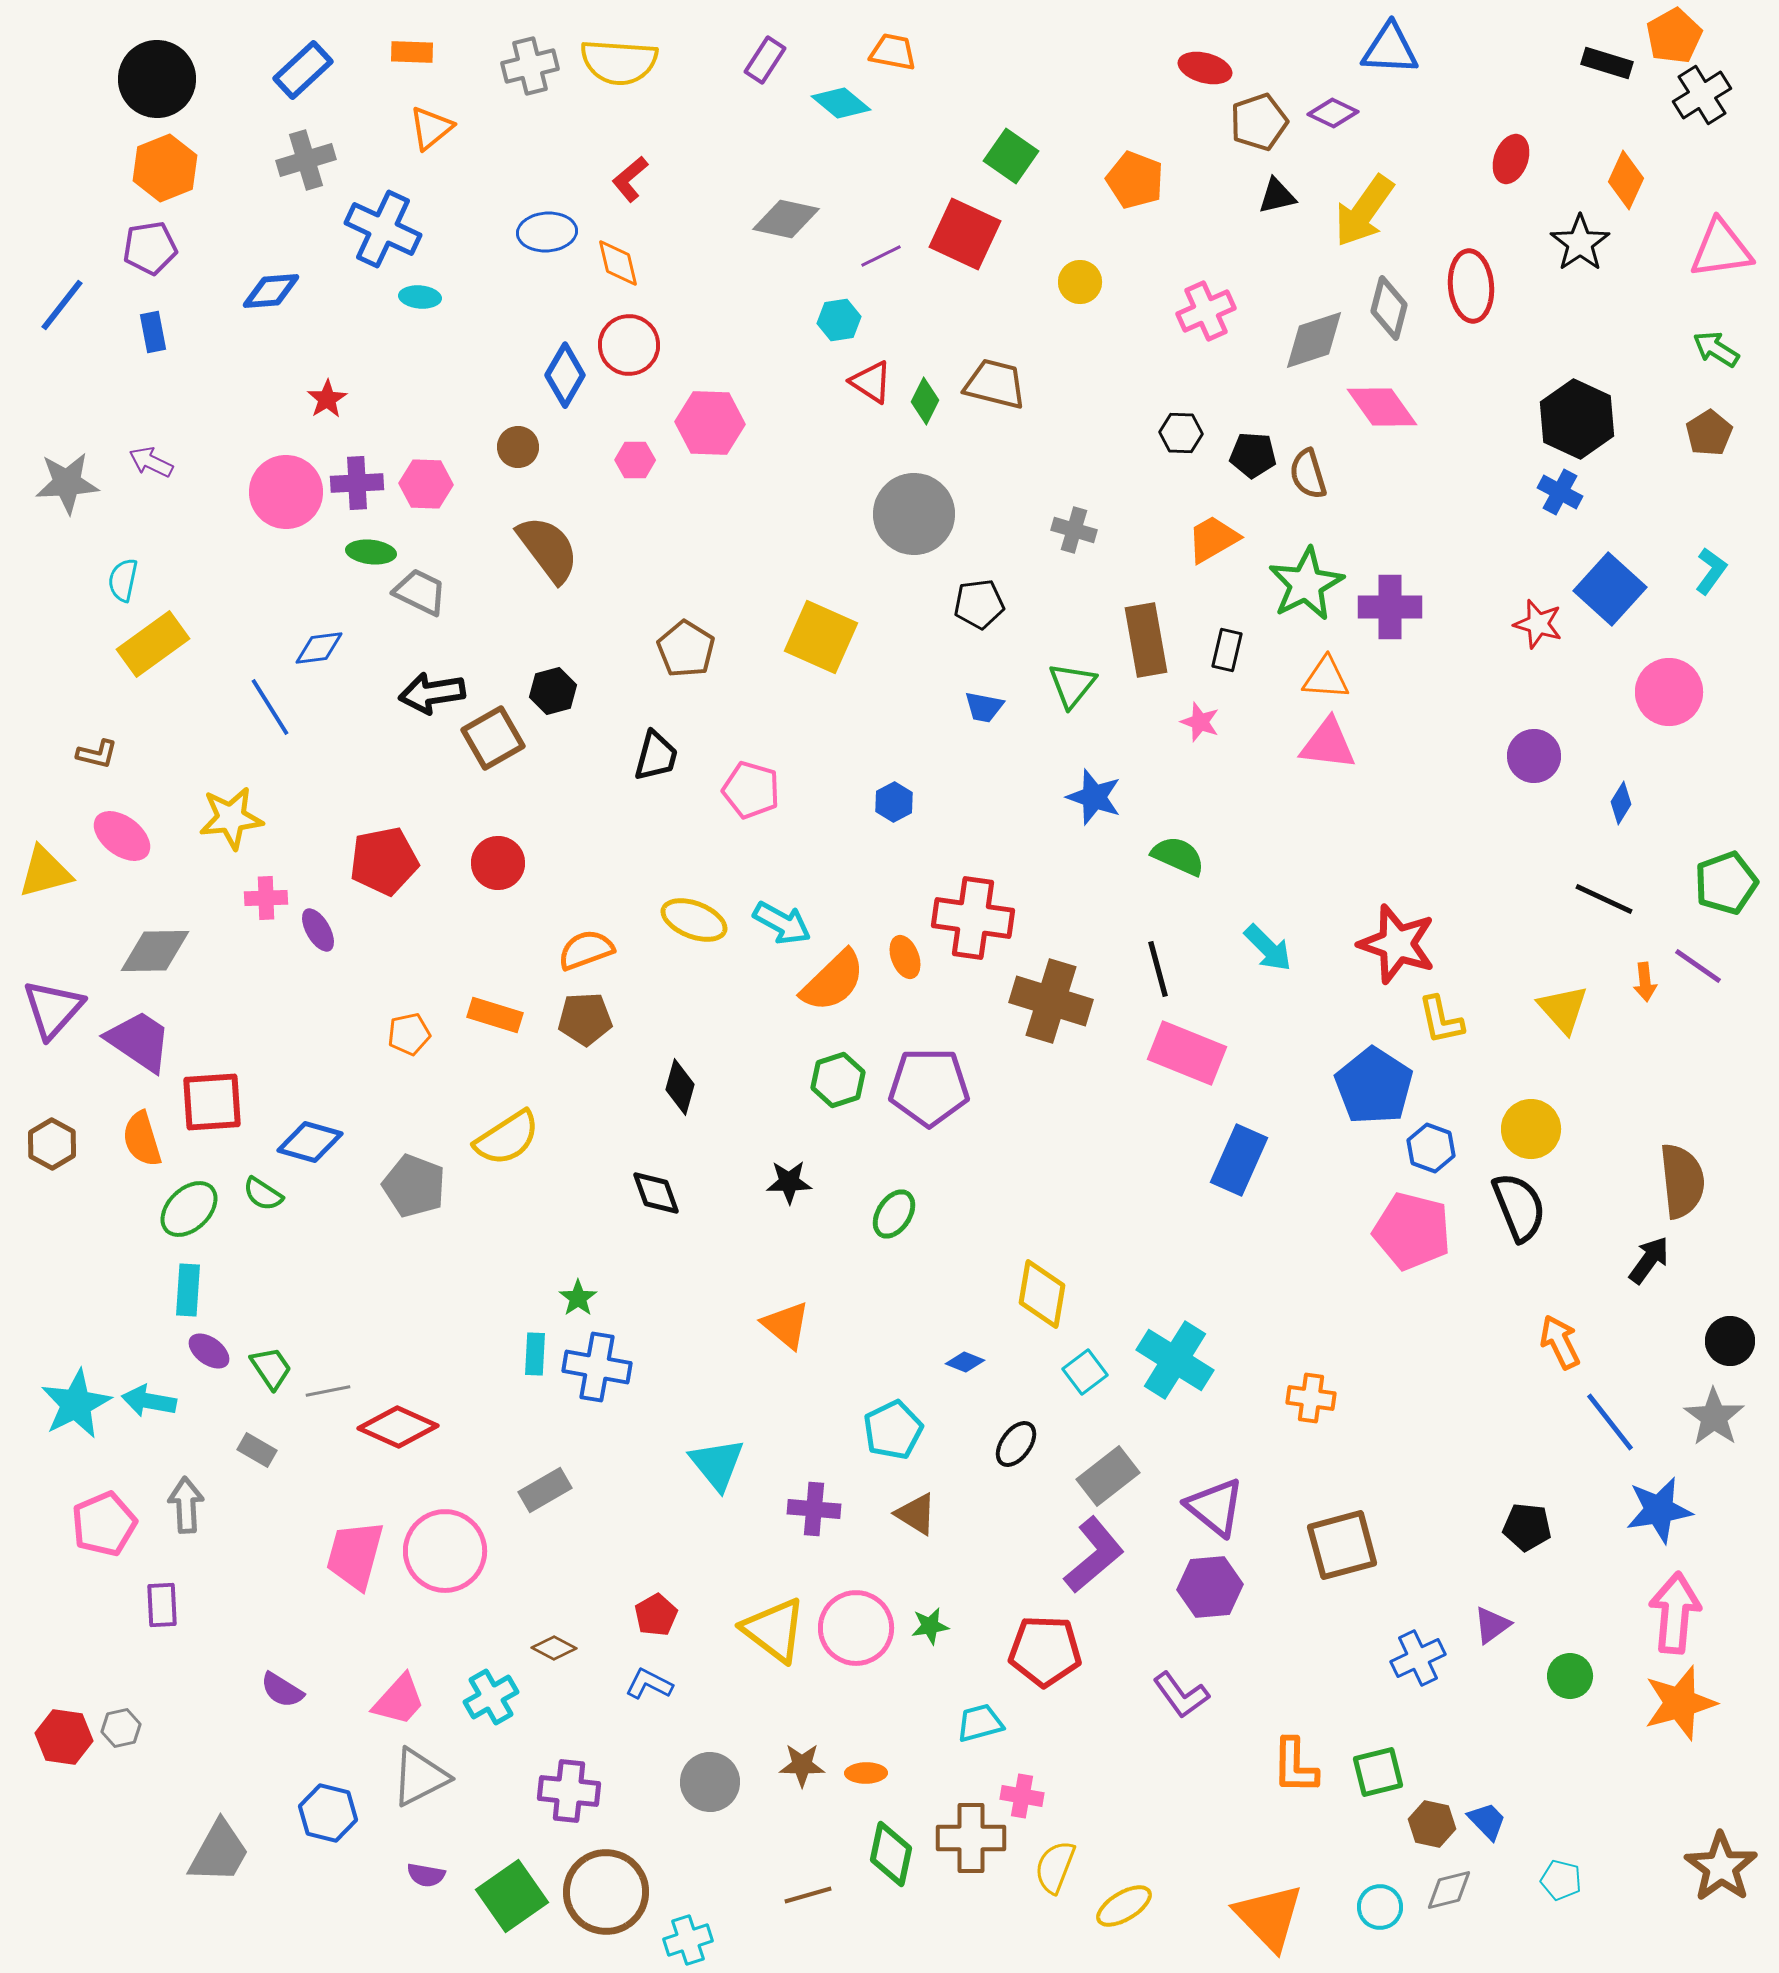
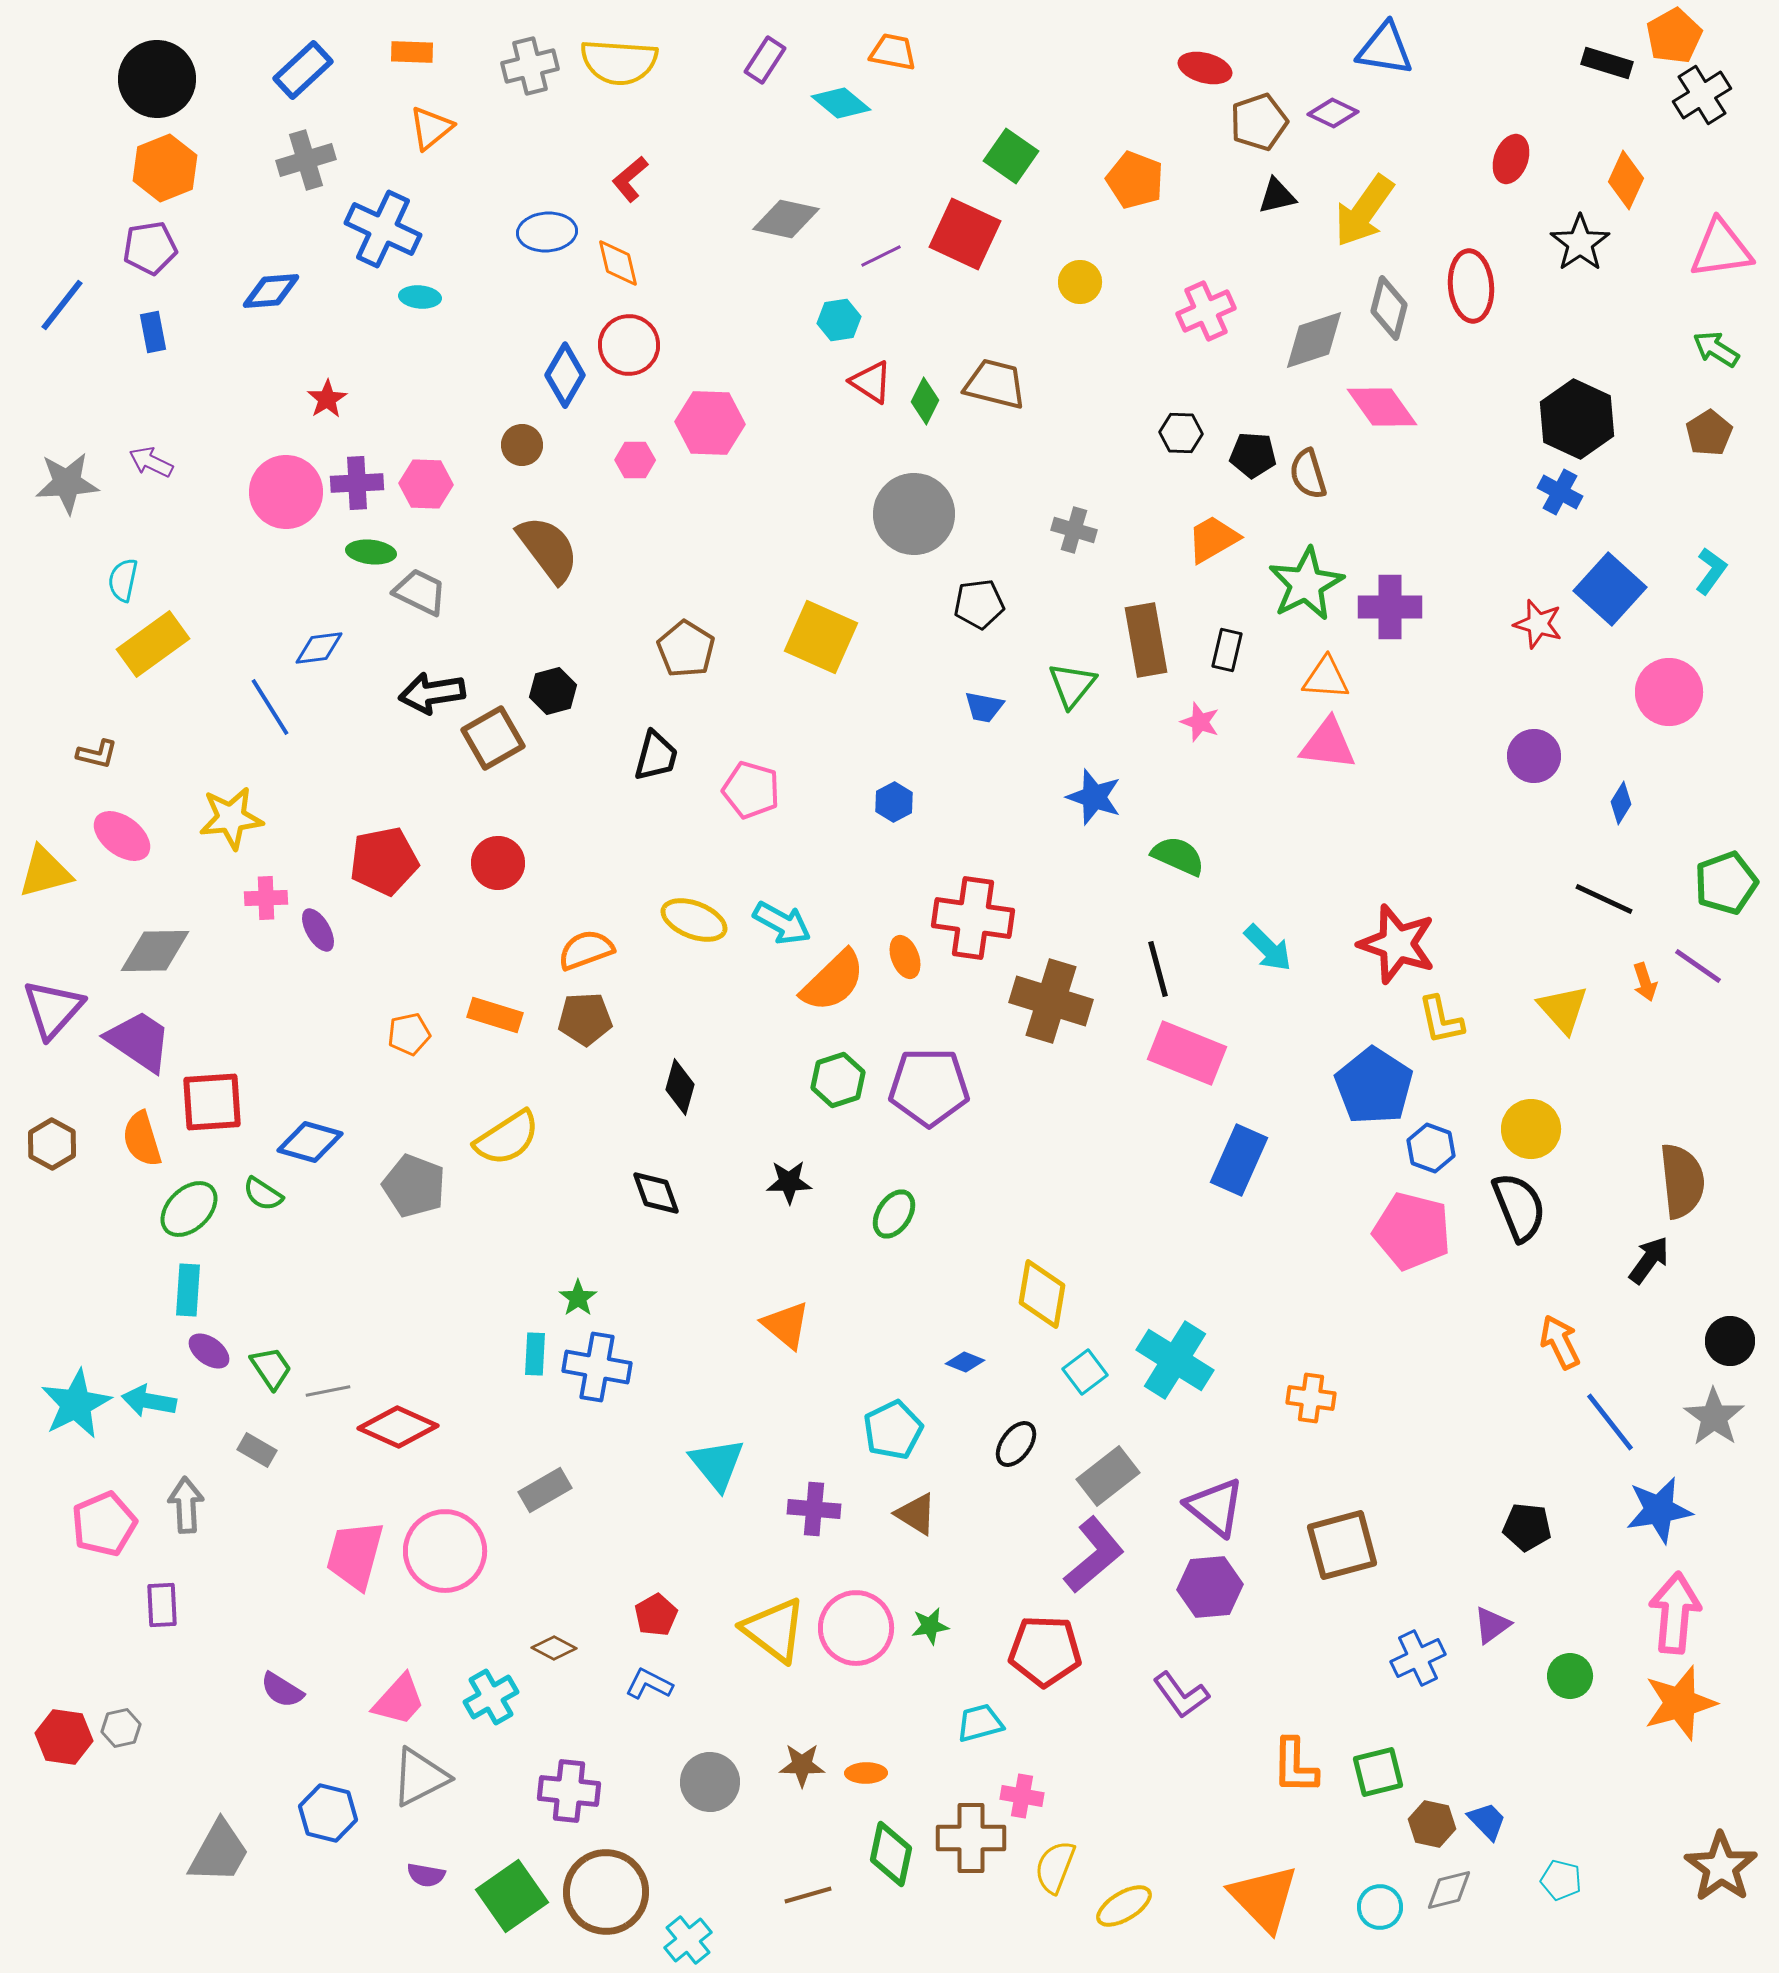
blue triangle at (1390, 49): moved 5 px left; rotated 6 degrees clockwise
brown circle at (518, 447): moved 4 px right, 2 px up
orange arrow at (1645, 982): rotated 12 degrees counterclockwise
orange triangle at (1269, 1917): moved 5 px left, 19 px up
cyan cross at (688, 1940): rotated 21 degrees counterclockwise
